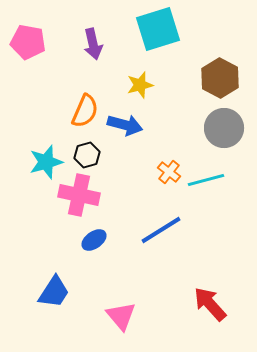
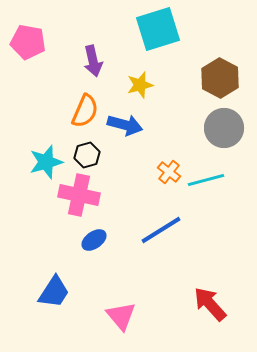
purple arrow: moved 17 px down
